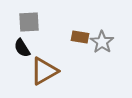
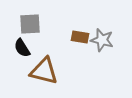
gray square: moved 1 px right, 2 px down
gray star: moved 2 px up; rotated 20 degrees counterclockwise
brown triangle: rotated 44 degrees clockwise
